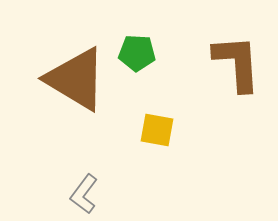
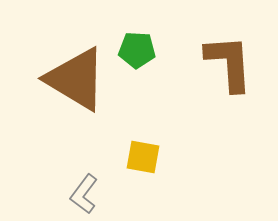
green pentagon: moved 3 px up
brown L-shape: moved 8 px left
yellow square: moved 14 px left, 27 px down
